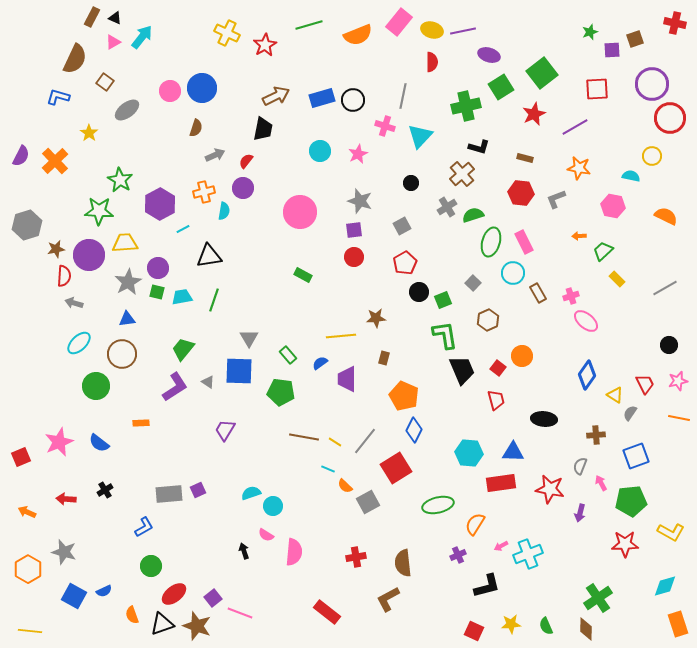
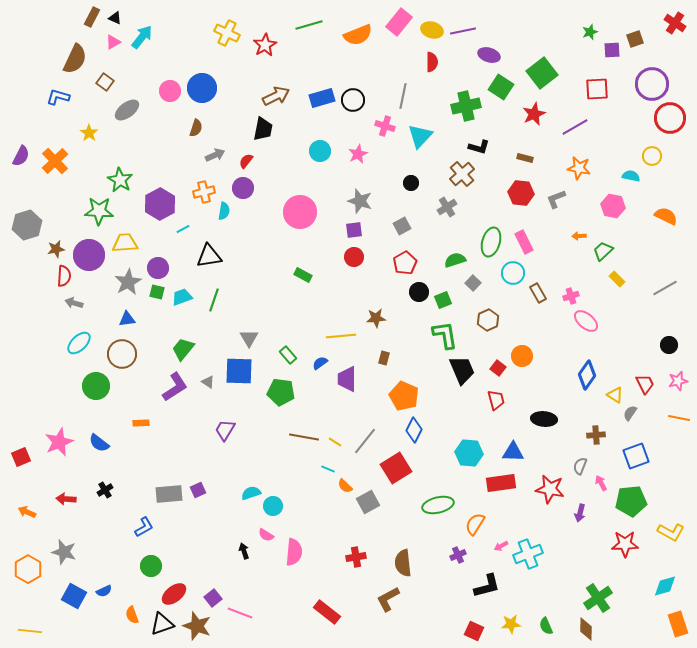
red cross at (675, 23): rotated 20 degrees clockwise
green square at (501, 87): rotated 25 degrees counterclockwise
green semicircle at (473, 215): moved 18 px left, 45 px down
cyan trapezoid at (182, 297): rotated 10 degrees counterclockwise
